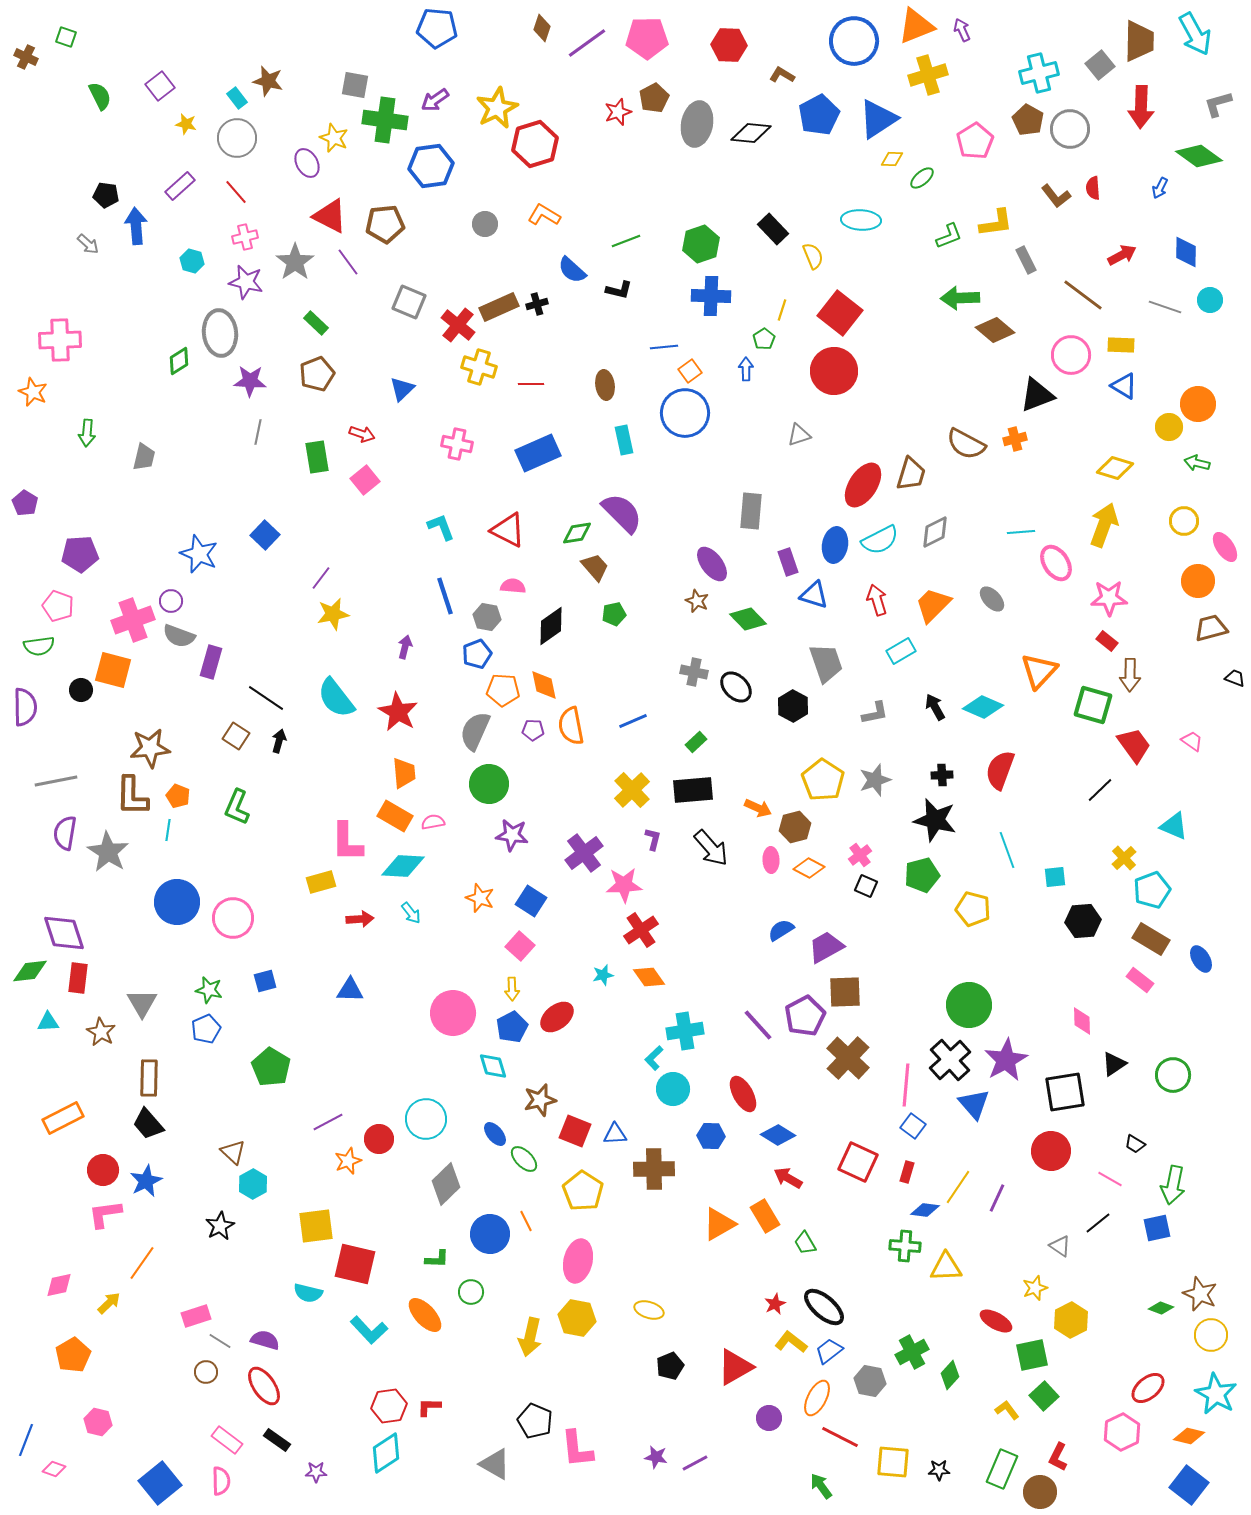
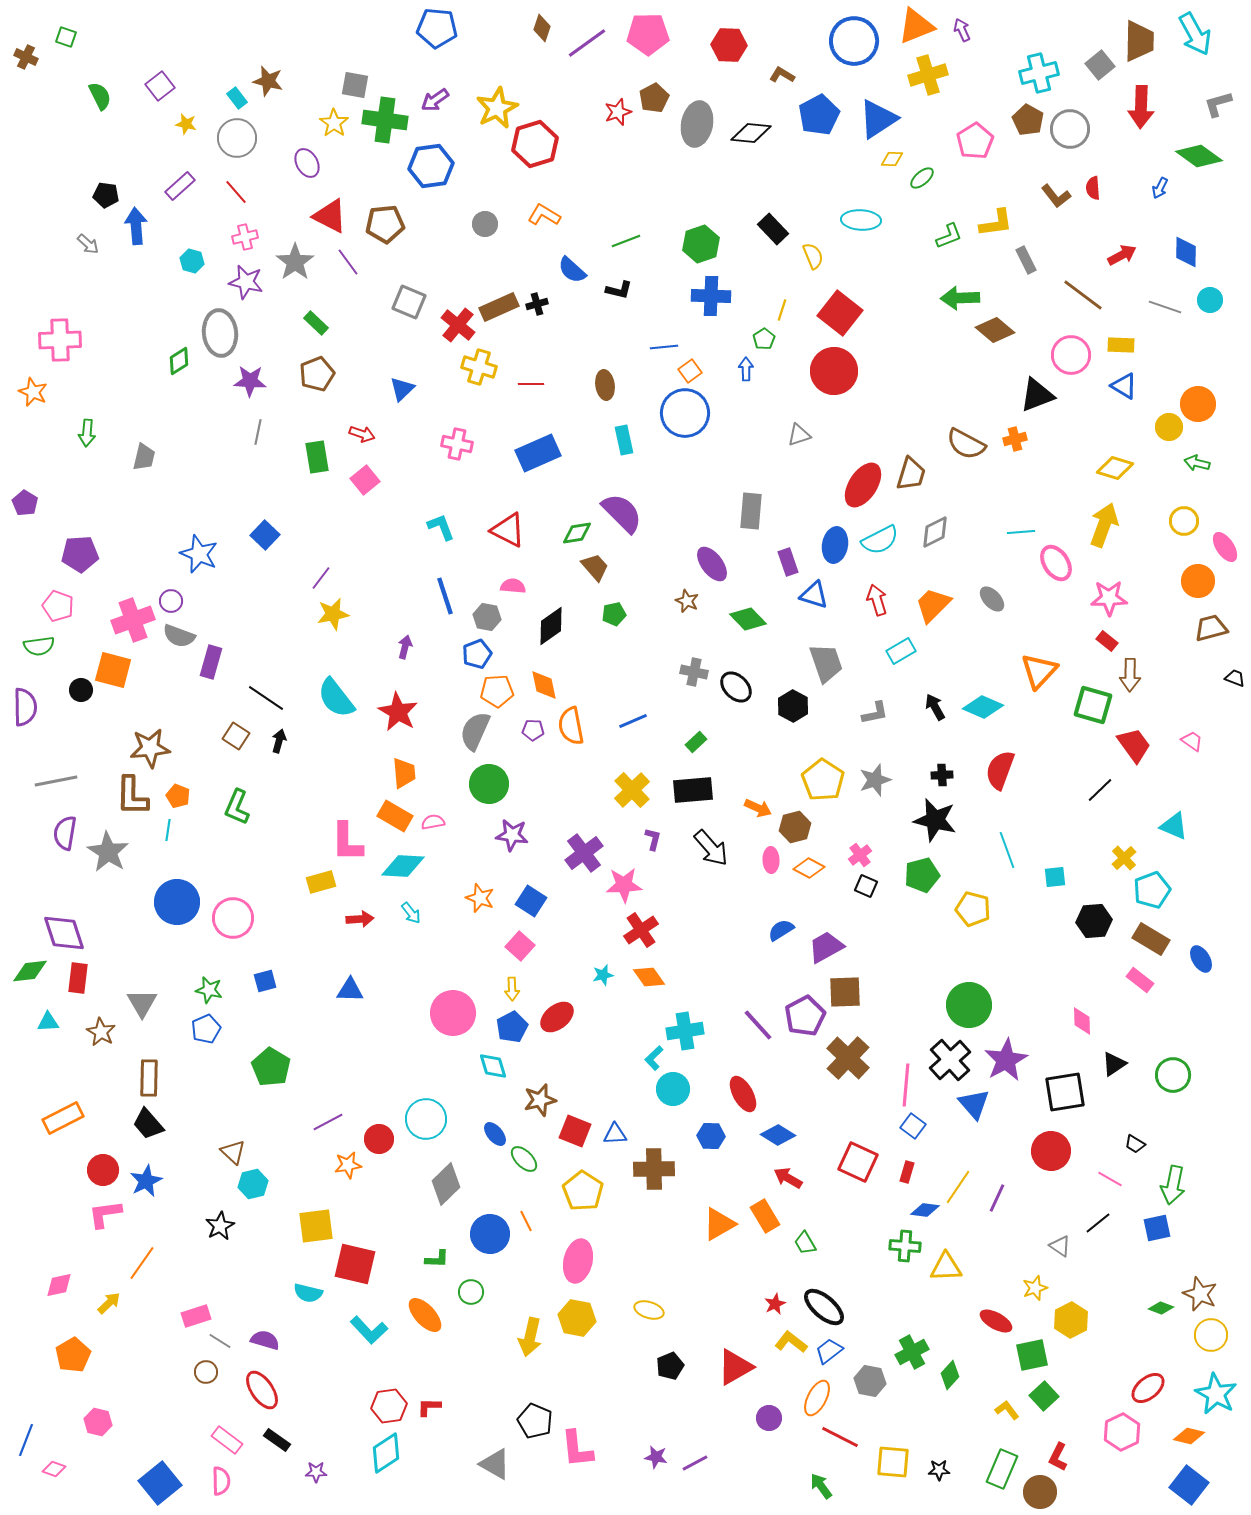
pink pentagon at (647, 38): moved 1 px right, 4 px up
yellow star at (334, 138): moved 15 px up; rotated 12 degrees clockwise
brown star at (697, 601): moved 10 px left
orange pentagon at (503, 690): moved 6 px left, 1 px down; rotated 8 degrees counterclockwise
black hexagon at (1083, 921): moved 11 px right
orange star at (348, 1161): moved 4 px down; rotated 12 degrees clockwise
cyan hexagon at (253, 1184): rotated 16 degrees clockwise
red ellipse at (264, 1386): moved 2 px left, 4 px down
